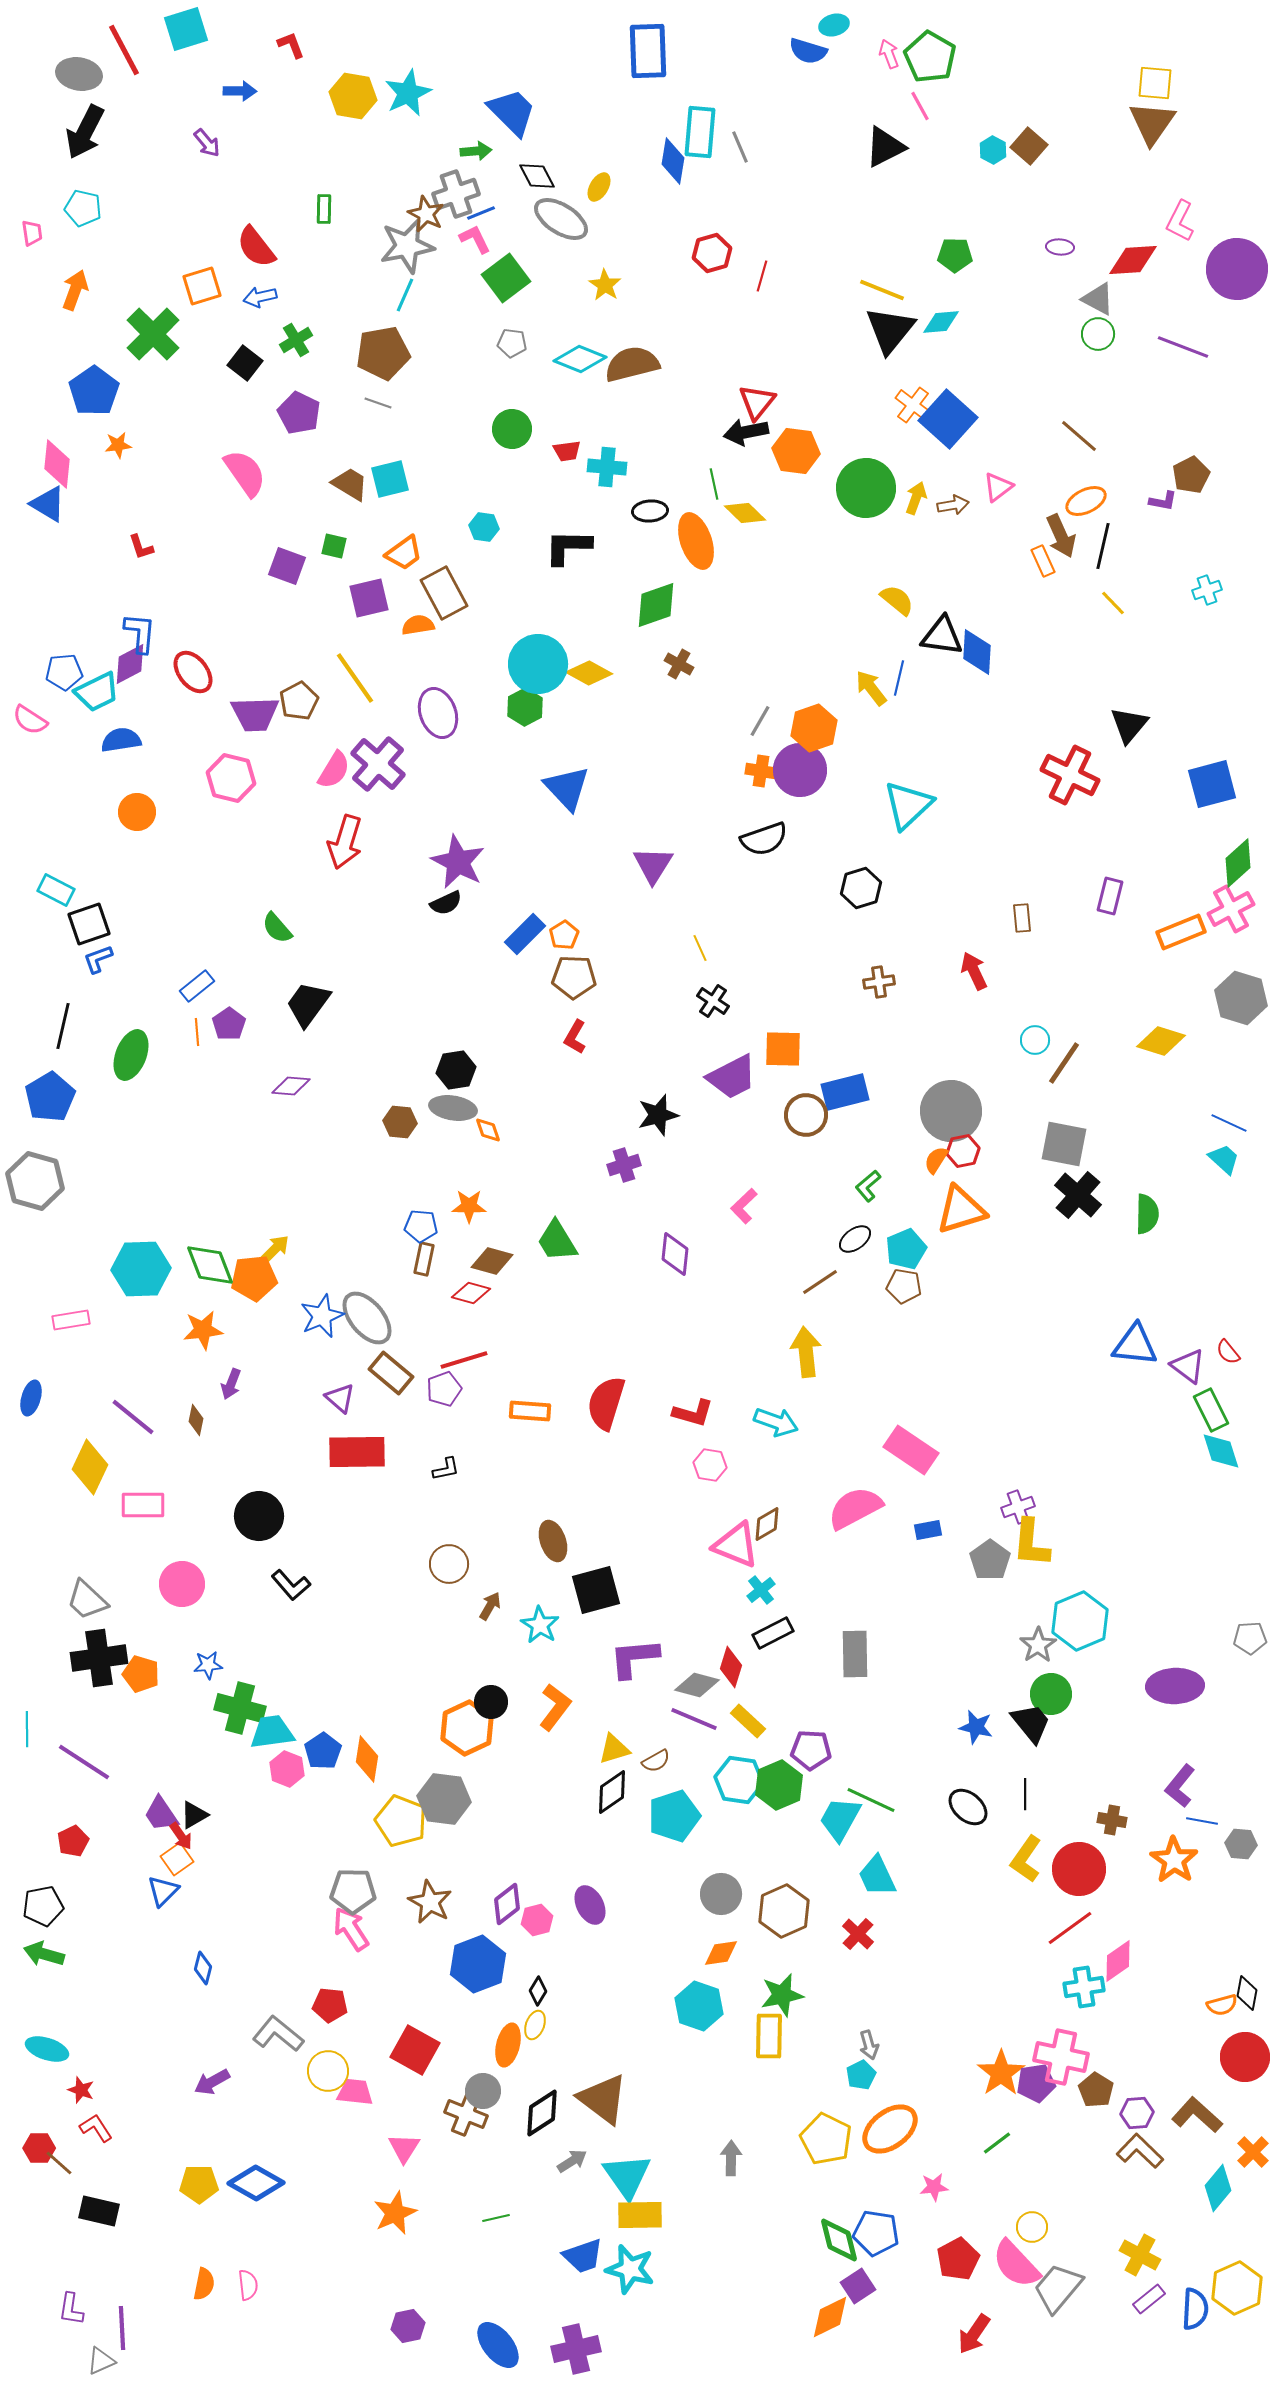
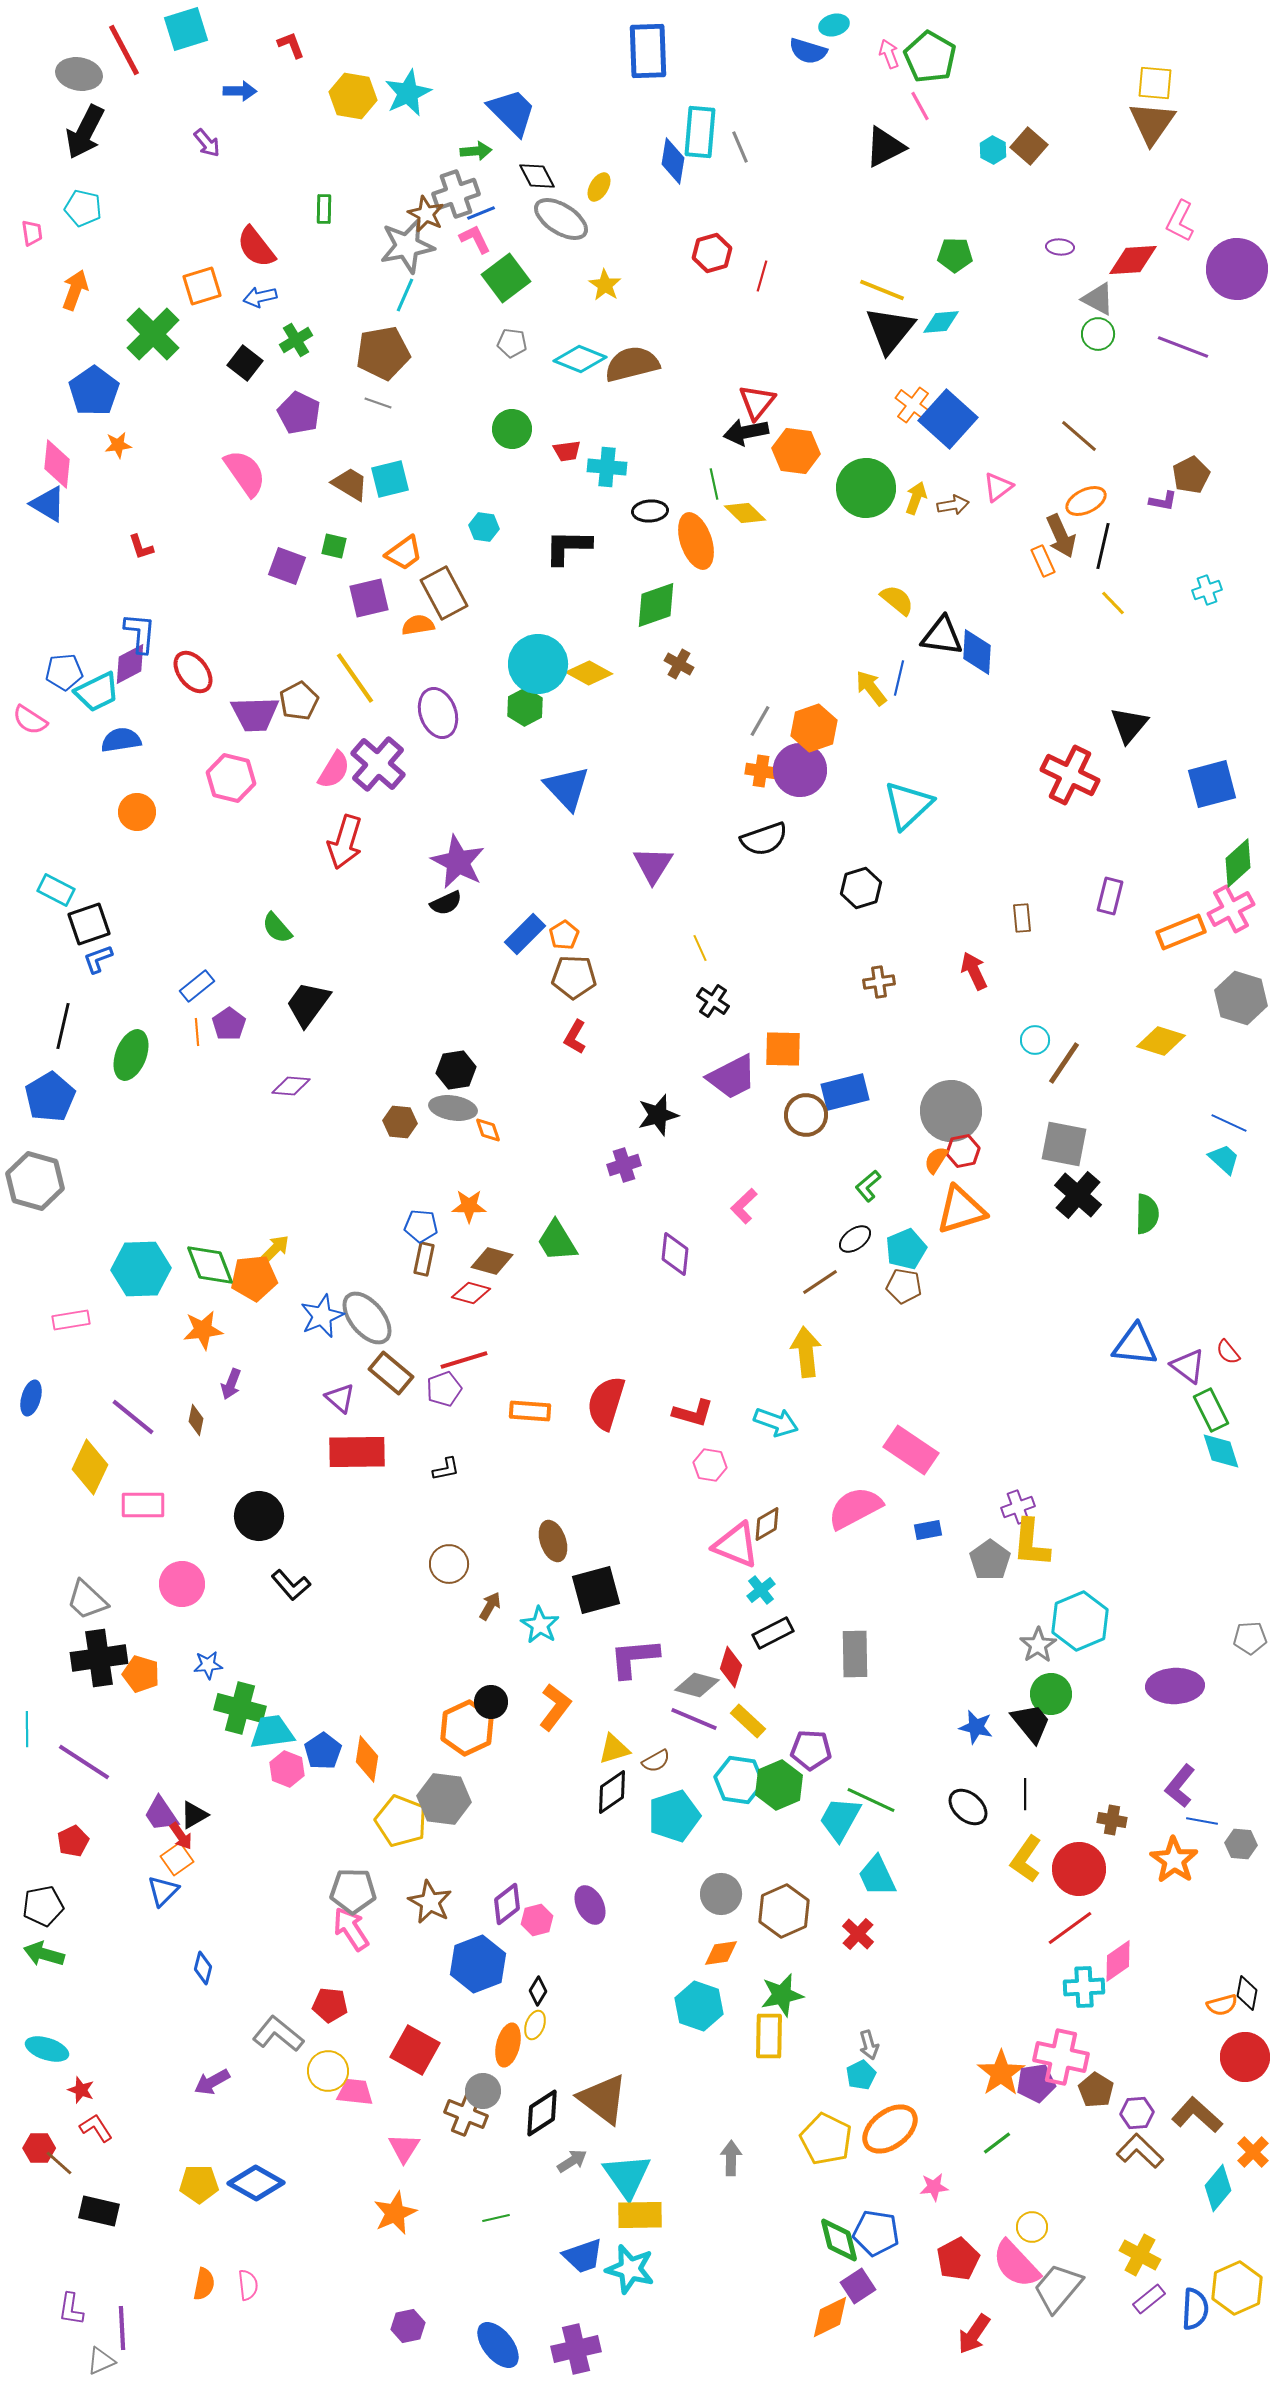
cyan cross at (1084, 1987): rotated 6 degrees clockwise
